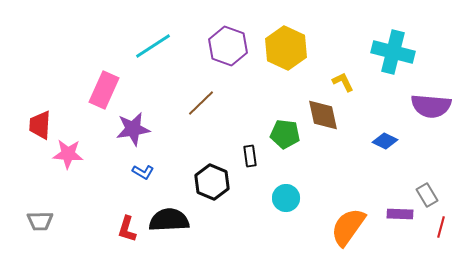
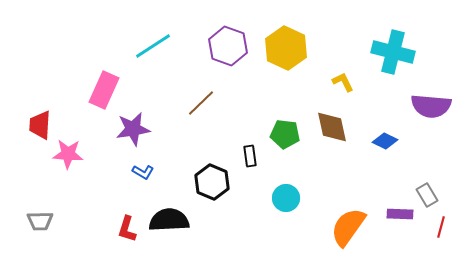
brown diamond: moved 9 px right, 12 px down
